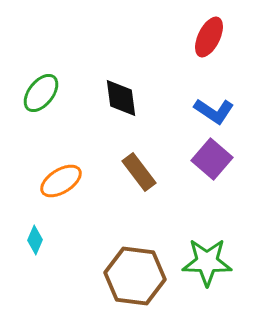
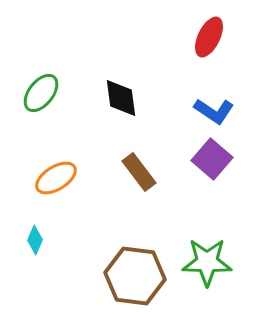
orange ellipse: moved 5 px left, 3 px up
